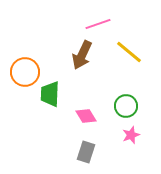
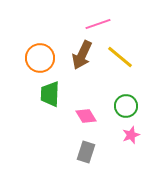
yellow line: moved 9 px left, 5 px down
orange circle: moved 15 px right, 14 px up
